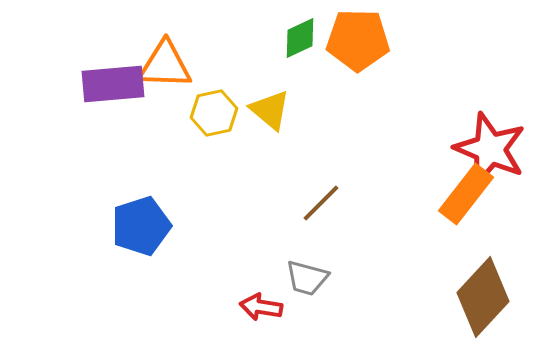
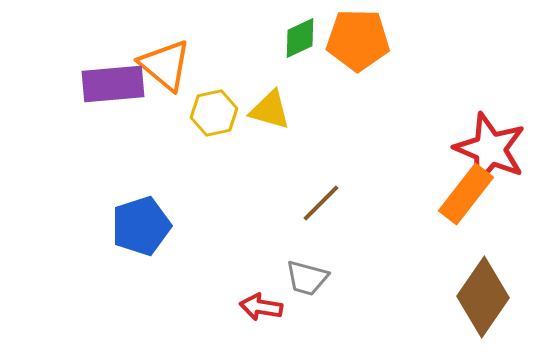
orange triangle: rotated 38 degrees clockwise
yellow triangle: rotated 24 degrees counterclockwise
brown diamond: rotated 8 degrees counterclockwise
